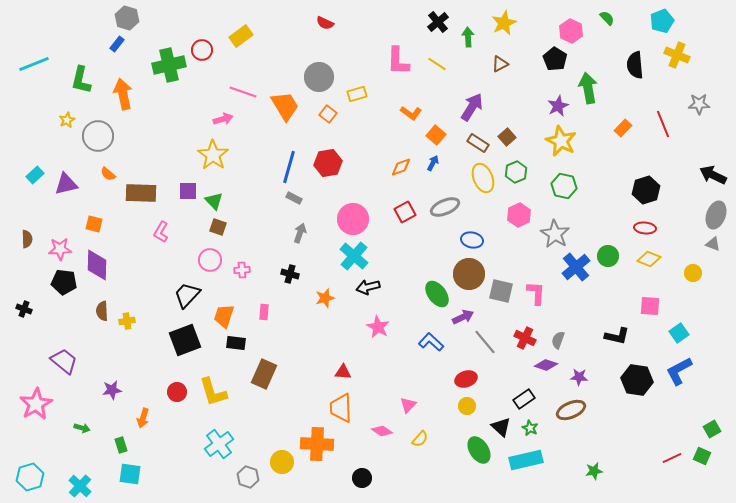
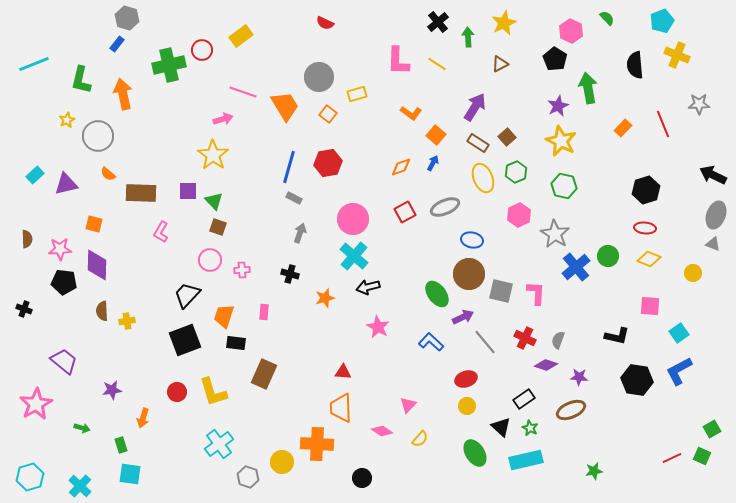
purple arrow at (472, 107): moved 3 px right
green ellipse at (479, 450): moved 4 px left, 3 px down
